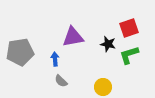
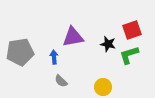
red square: moved 3 px right, 2 px down
blue arrow: moved 1 px left, 2 px up
